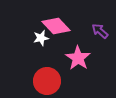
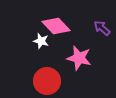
purple arrow: moved 2 px right, 3 px up
white star: moved 3 px down; rotated 28 degrees clockwise
pink star: moved 1 px right; rotated 20 degrees counterclockwise
